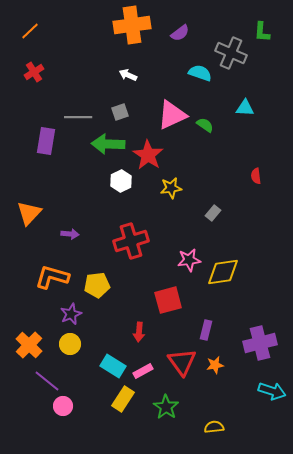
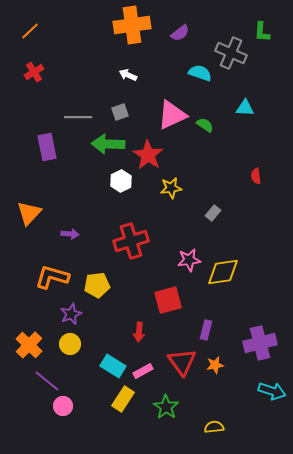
purple rectangle at (46, 141): moved 1 px right, 6 px down; rotated 20 degrees counterclockwise
